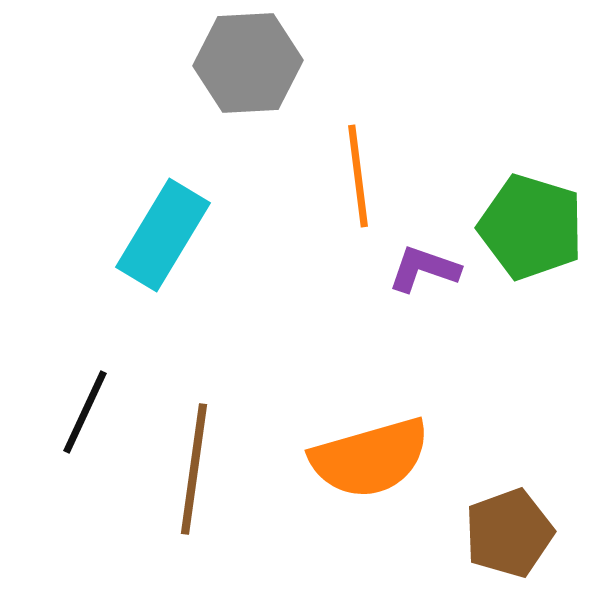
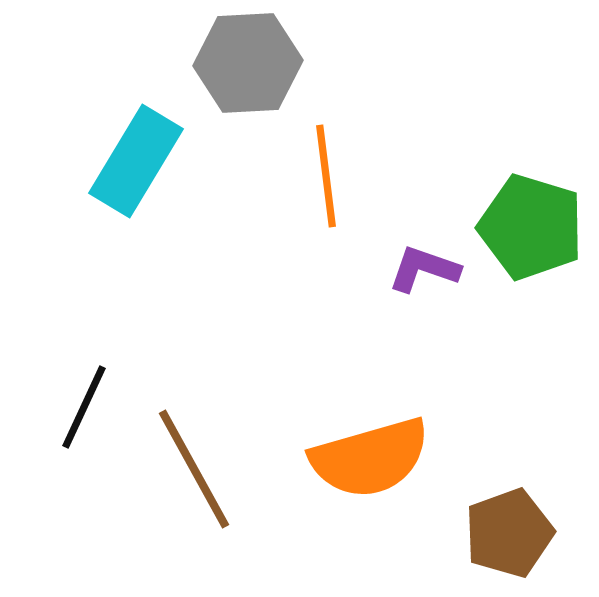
orange line: moved 32 px left
cyan rectangle: moved 27 px left, 74 px up
black line: moved 1 px left, 5 px up
brown line: rotated 37 degrees counterclockwise
